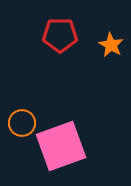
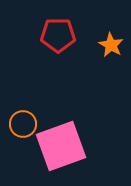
red pentagon: moved 2 px left
orange circle: moved 1 px right, 1 px down
